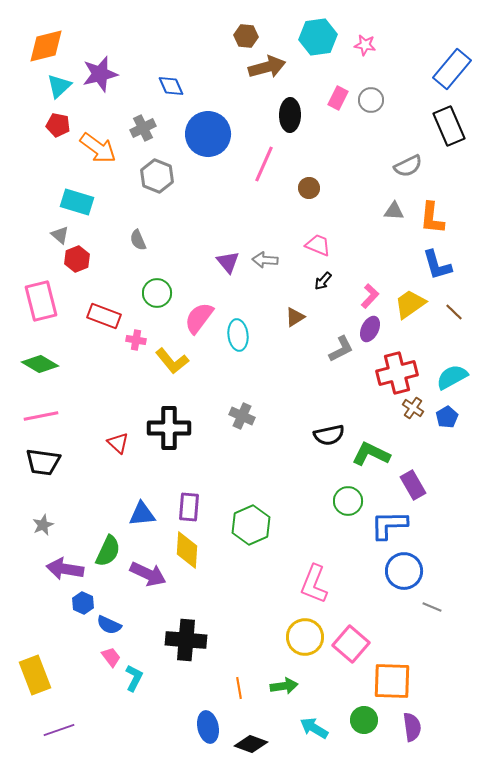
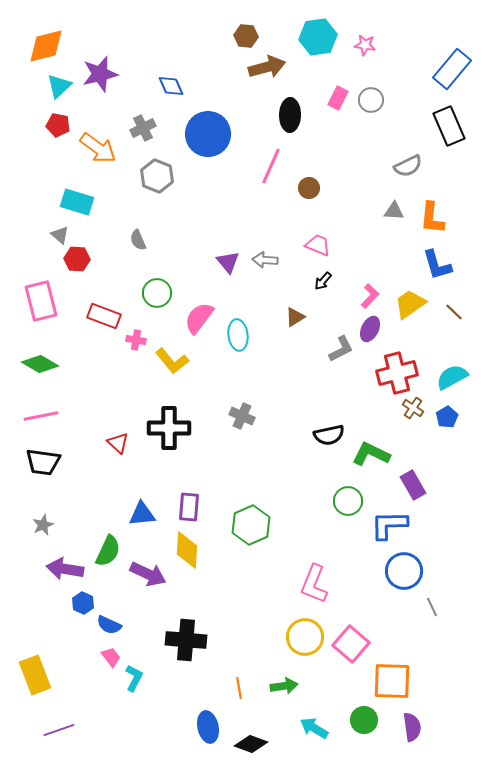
pink line at (264, 164): moved 7 px right, 2 px down
red hexagon at (77, 259): rotated 25 degrees clockwise
gray line at (432, 607): rotated 42 degrees clockwise
